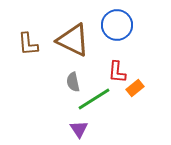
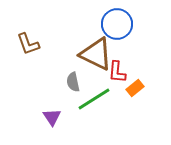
blue circle: moved 1 px up
brown triangle: moved 23 px right, 14 px down
brown L-shape: rotated 15 degrees counterclockwise
purple triangle: moved 27 px left, 12 px up
